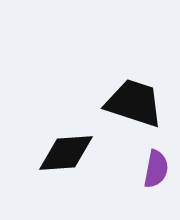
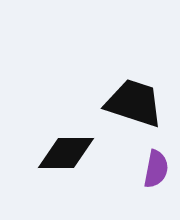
black diamond: rotated 4 degrees clockwise
